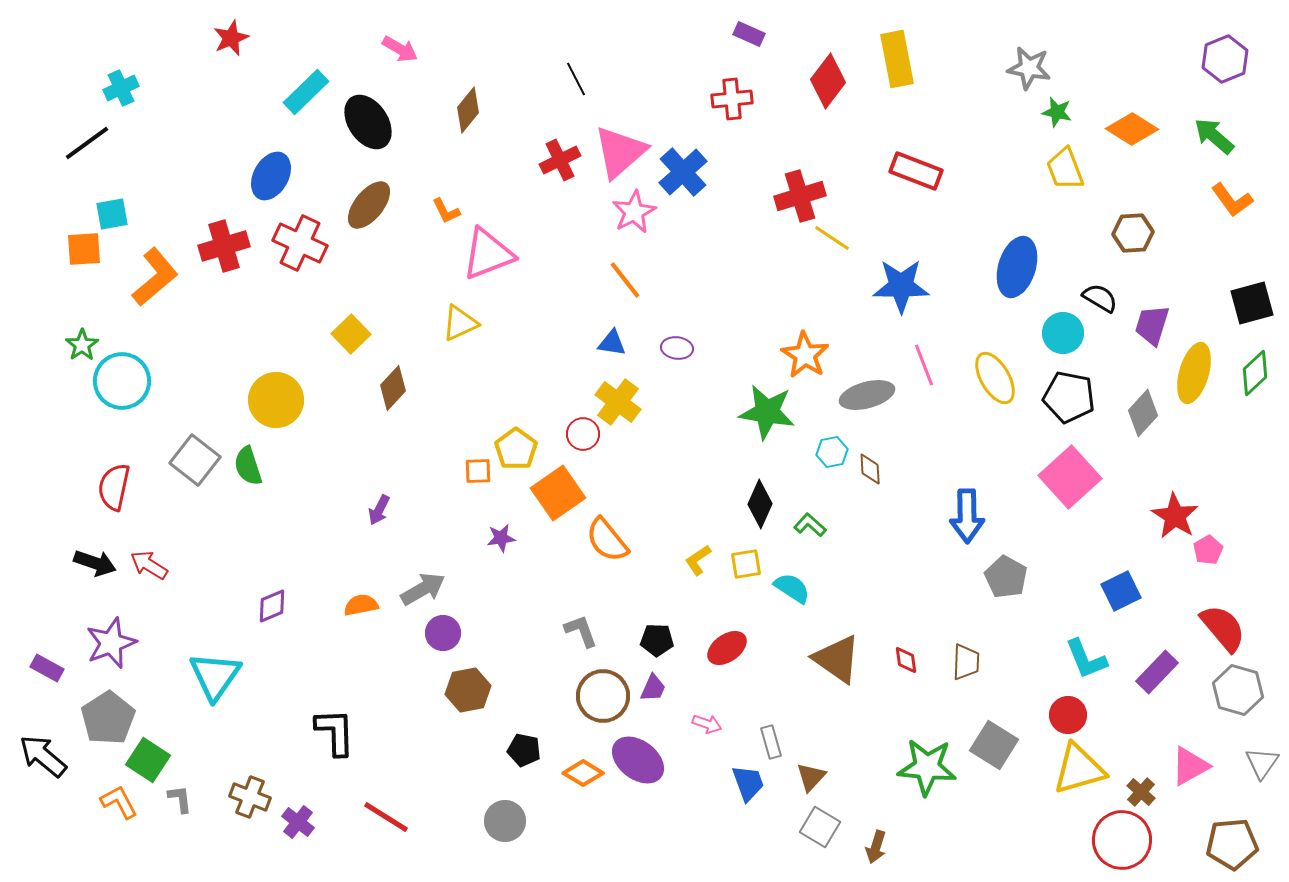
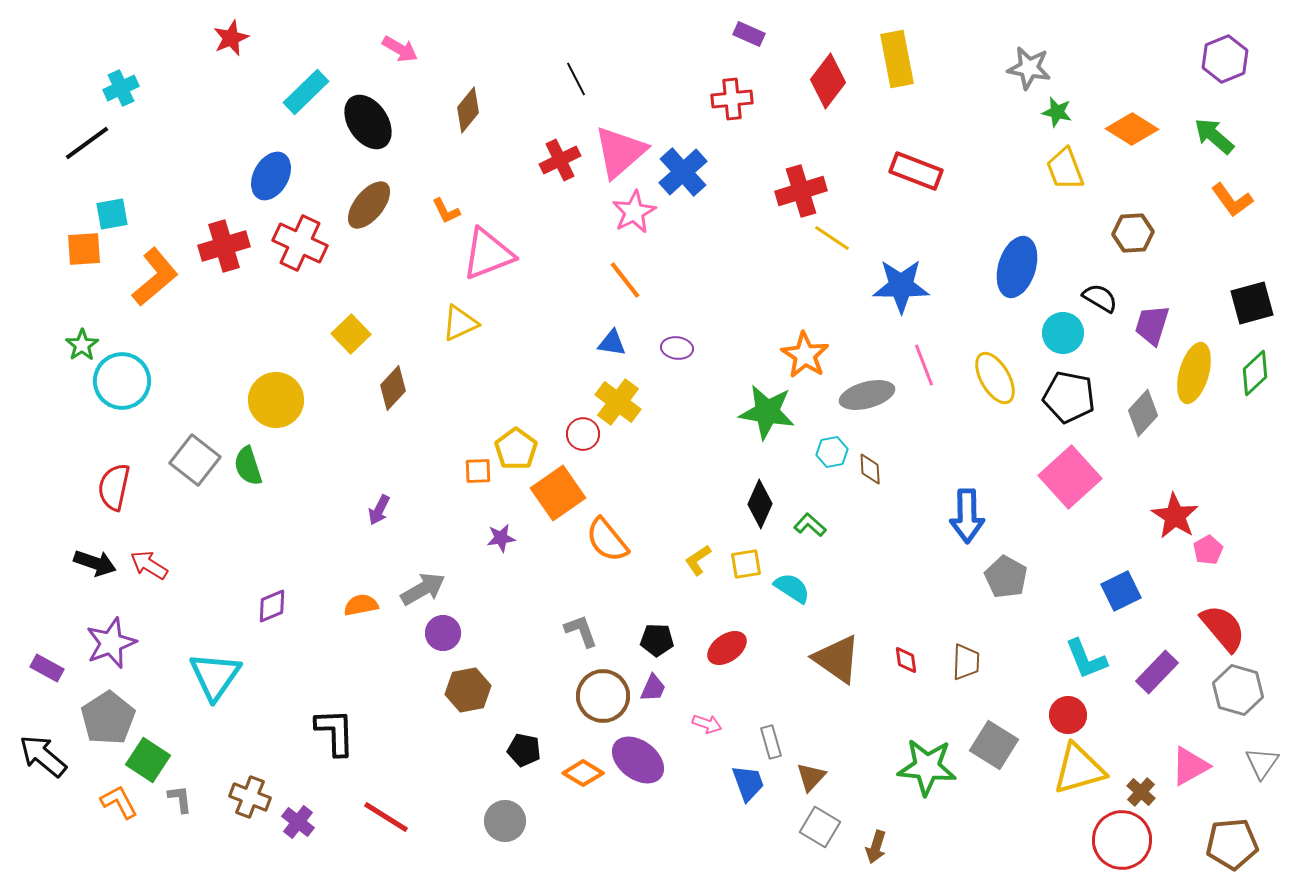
red cross at (800, 196): moved 1 px right, 5 px up
